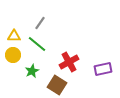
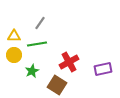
green line: rotated 48 degrees counterclockwise
yellow circle: moved 1 px right
